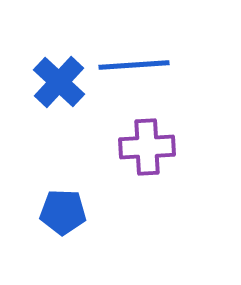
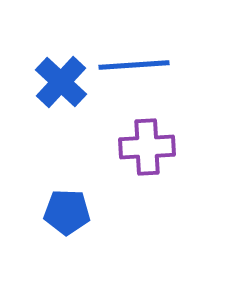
blue cross: moved 2 px right
blue pentagon: moved 4 px right
